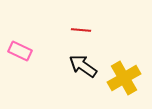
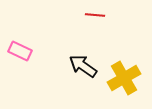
red line: moved 14 px right, 15 px up
